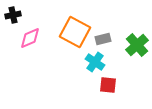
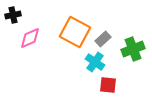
gray rectangle: rotated 28 degrees counterclockwise
green cross: moved 4 px left, 4 px down; rotated 20 degrees clockwise
